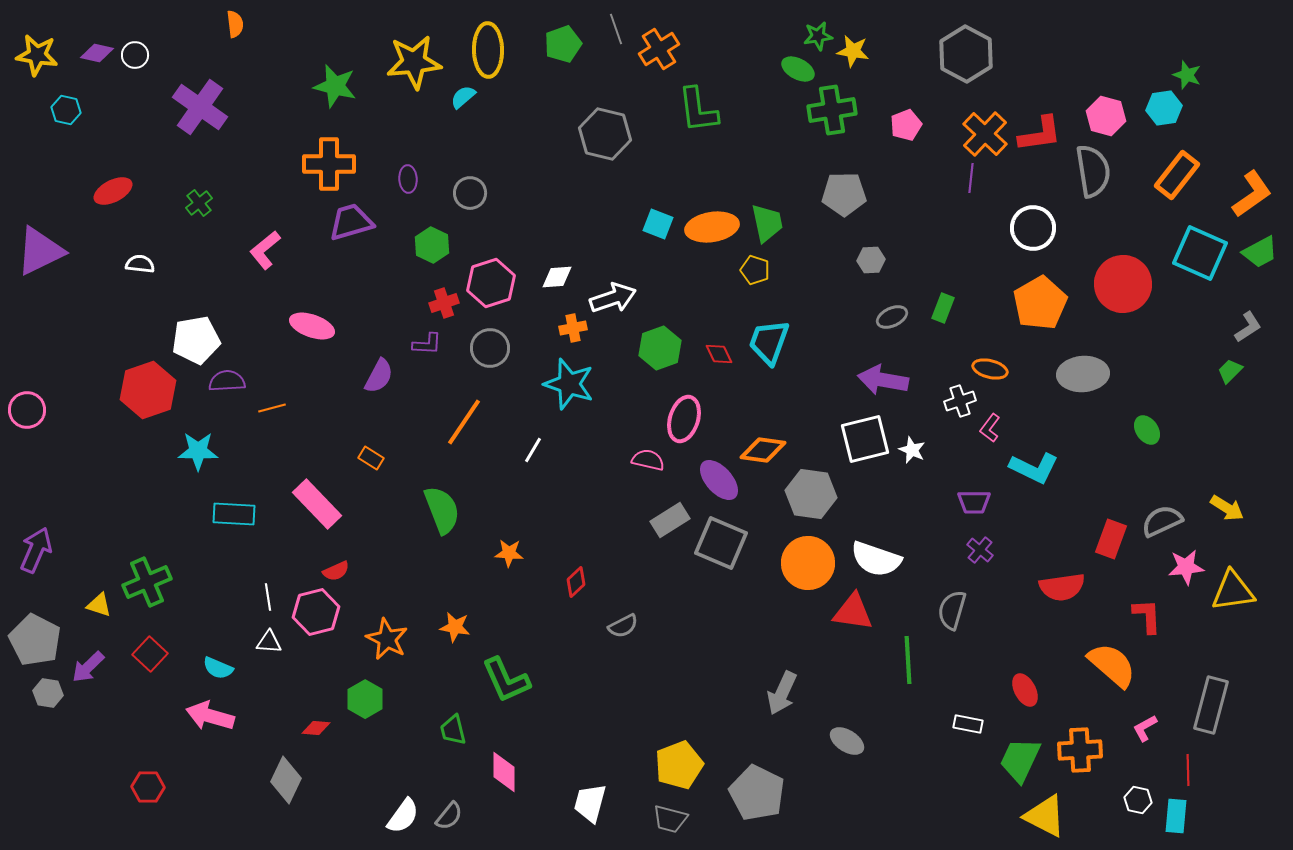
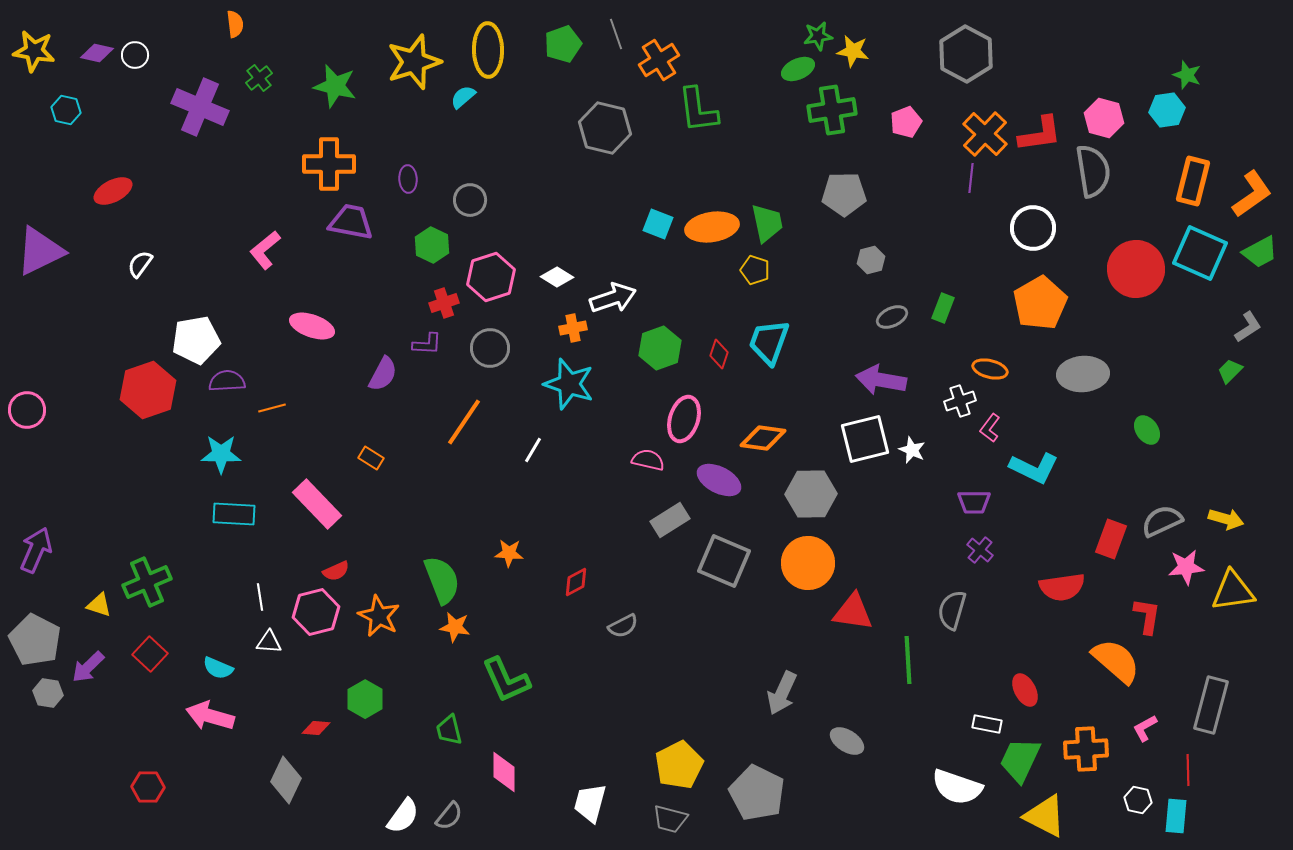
gray line at (616, 29): moved 5 px down
orange cross at (659, 49): moved 11 px down
yellow star at (37, 55): moved 3 px left, 4 px up
yellow star at (414, 62): rotated 12 degrees counterclockwise
green ellipse at (798, 69): rotated 52 degrees counterclockwise
purple cross at (200, 107): rotated 12 degrees counterclockwise
cyan hexagon at (1164, 108): moved 3 px right, 2 px down
pink hexagon at (1106, 116): moved 2 px left, 2 px down
pink pentagon at (906, 125): moved 3 px up
gray hexagon at (605, 134): moved 6 px up
orange rectangle at (1177, 175): moved 16 px right, 6 px down; rotated 24 degrees counterclockwise
gray circle at (470, 193): moved 7 px down
green cross at (199, 203): moved 60 px right, 125 px up
purple trapezoid at (351, 222): rotated 27 degrees clockwise
gray hexagon at (871, 260): rotated 12 degrees counterclockwise
white semicircle at (140, 264): rotated 60 degrees counterclockwise
white diamond at (557, 277): rotated 36 degrees clockwise
pink hexagon at (491, 283): moved 6 px up
red circle at (1123, 284): moved 13 px right, 15 px up
red diamond at (719, 354): rotated 44 degrees clockwise
purple semicircle at (379, 376): moved 4 px right, 2 px up
purple arrow at (883, 380): moved 2 px left
orange diamond at (763, 450): moved 12 px up
cyan star at (198, 451): moved 23 px right, 3 px down
purple ellipse at (719, 480): rotated 21 degrees counterclockwise
gray hexagon at (811, 494): rotated 9 degrees counterclockwise
yellow arrow at (1227, 508): moved 1 px left, 11 px down; rotated 16 degrees counterclockwise
green semicircle at (442, 510): moved 70 px down
gray square at (721, 543): moved 3 px right, 18 px down
white semicircle at (876, 559): moved 81 px right, 228 px down
red diamond at (576, 582): rotated 16 degrees clockwise
white line at (268, 597): moved 8 px left
red L-shape at (1147, 616): rotated 12 degrees clockwise
orange star at (387, 639): moved 8 px left, 23 px up
orange semicircle at (1112, 665): moved 4 px right, 4 px up
white rectangle at (968, 724): moved 19 px right
green trapezoid at (453, 730): moved 4 px left
orange cross at (1080, 750): moved 6 px right, 1 px up
yellow pentagon at (679, 765): rotated 6 degrees counterclockwise
